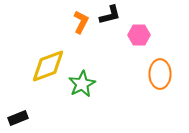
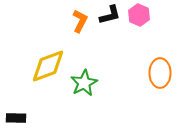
orange L-shape: moved 1 px left, 1 px up
pink hexagon: moved 20 px up; rotated 25 degrees clockwise
orange ellipse: moved 1 px up
green star: moved 2 px right, 1 px up
black rectangle: moved 2 px left; rotated 24 degrees clockwise
